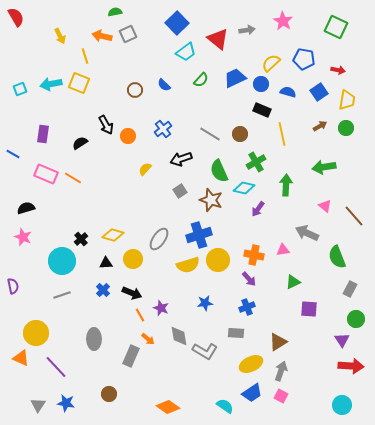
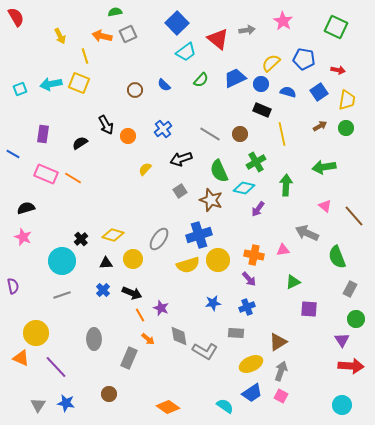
blue star at (205, 303): moved 8 px right
gray rectangle at (131, 356): moved 2 px left, 2 px down
